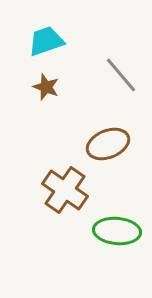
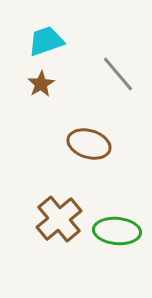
gray line: moved 3 px left, 1 px up
brown star: moved 5 px left, 3 px up; rotated 20 degrees clockwise
brown ellipse: moved 19 px left; rotated 39 degrees clockwise
brown cross: moved 6 px left, 29 px down; rotated 15 degrees clockwise
